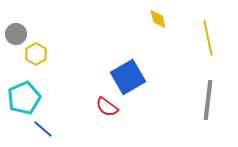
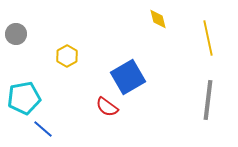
yellow hexagon: moved 31 px right, 2 px down
cyan pentagon: rotated 12 degrees clockwise
